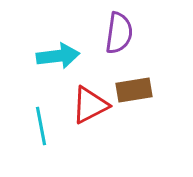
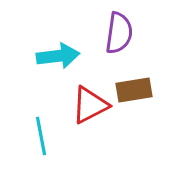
cyan line: moved 10 px down
